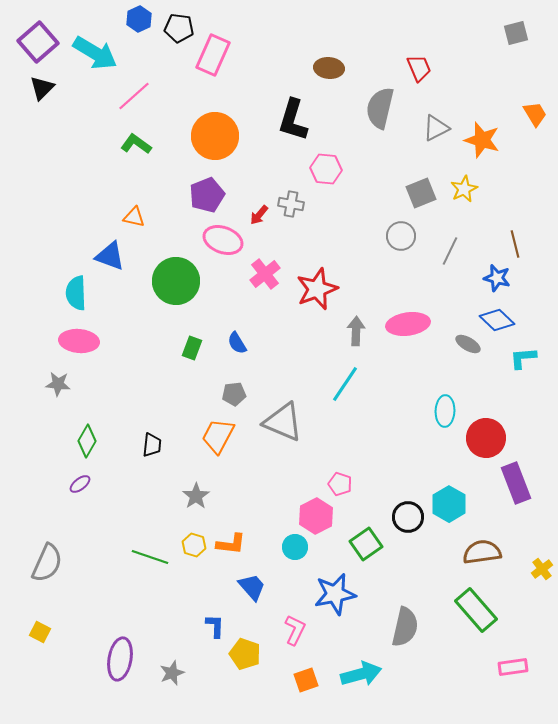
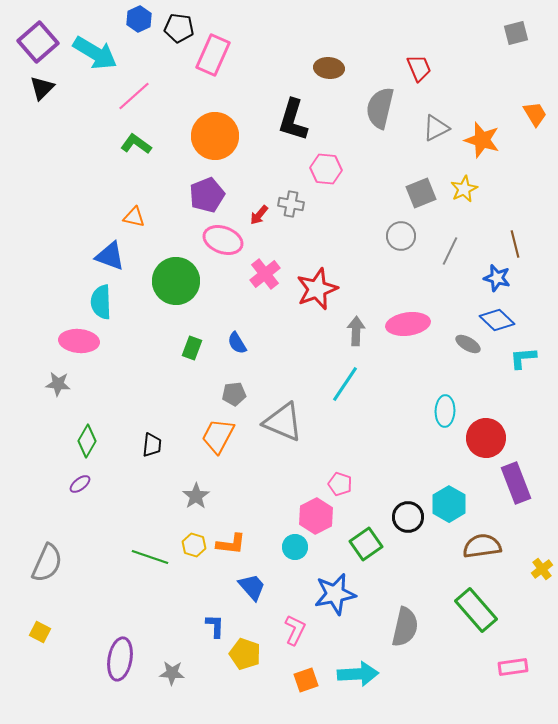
cyan semicircle at (76, 293): moved 25 px right, 9 px down
brown semicircle at (482, 552): moved 6 px up
gray star at (172, 673): rotated 25 degrees clockwise
cyan arrow at (361, 674): moved 3 px left; rotated 12 degrees clockwise
